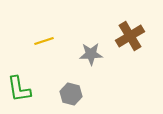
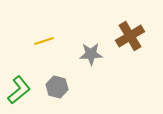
green L-shape: moved 1 px down; rotated 120 degrees counterclockwise
gray hexagon: moved 14 px left, 7 px up
